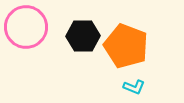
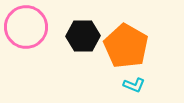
orange pentagon: rotated 9 degrees clockwise
cyan L-shape: moved 2 px up
